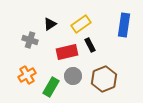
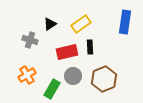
blue rectangle: moved 1 px right, 3 px up
black rectangle: moved 2 px down; rotated 24 degrees clockwise
green rectangle: moved 1 px right, 2 px down
